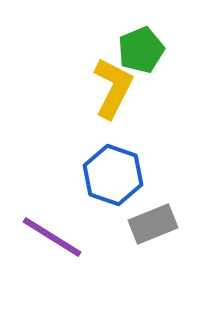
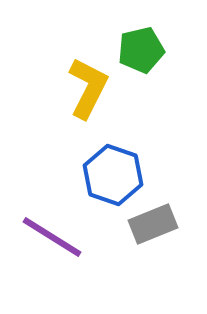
green pentagon: rotated 9 degrees clockwise
yellow L-shape: moved 25 px left
